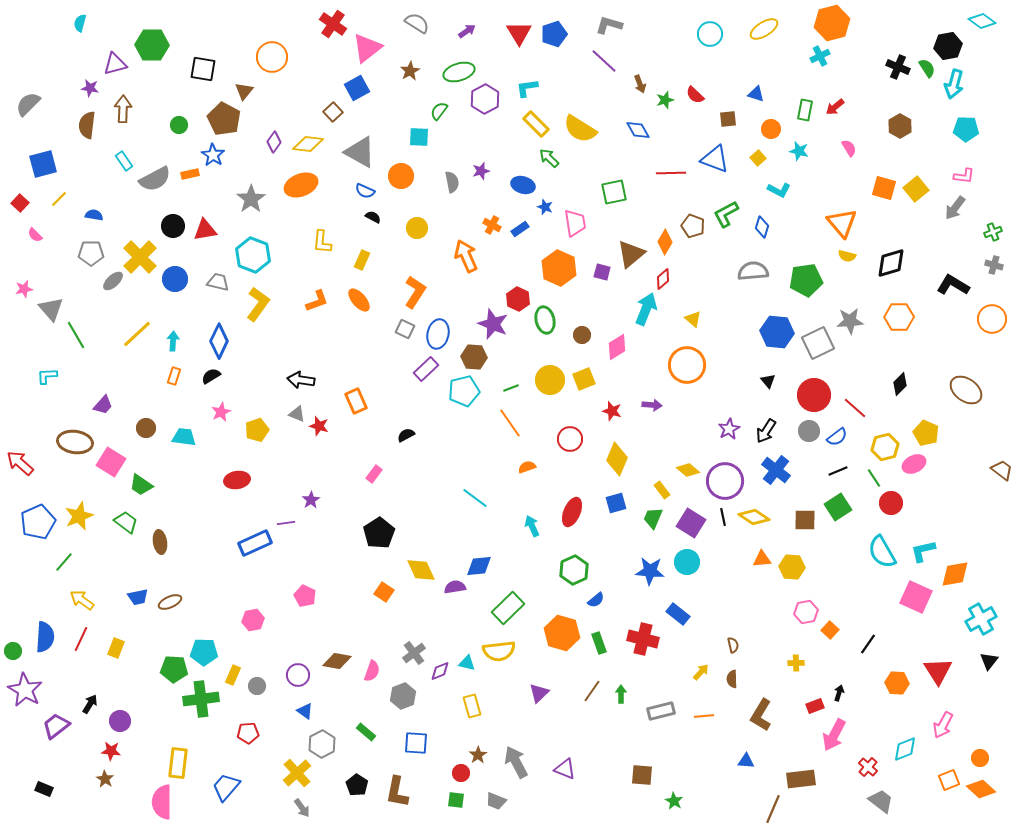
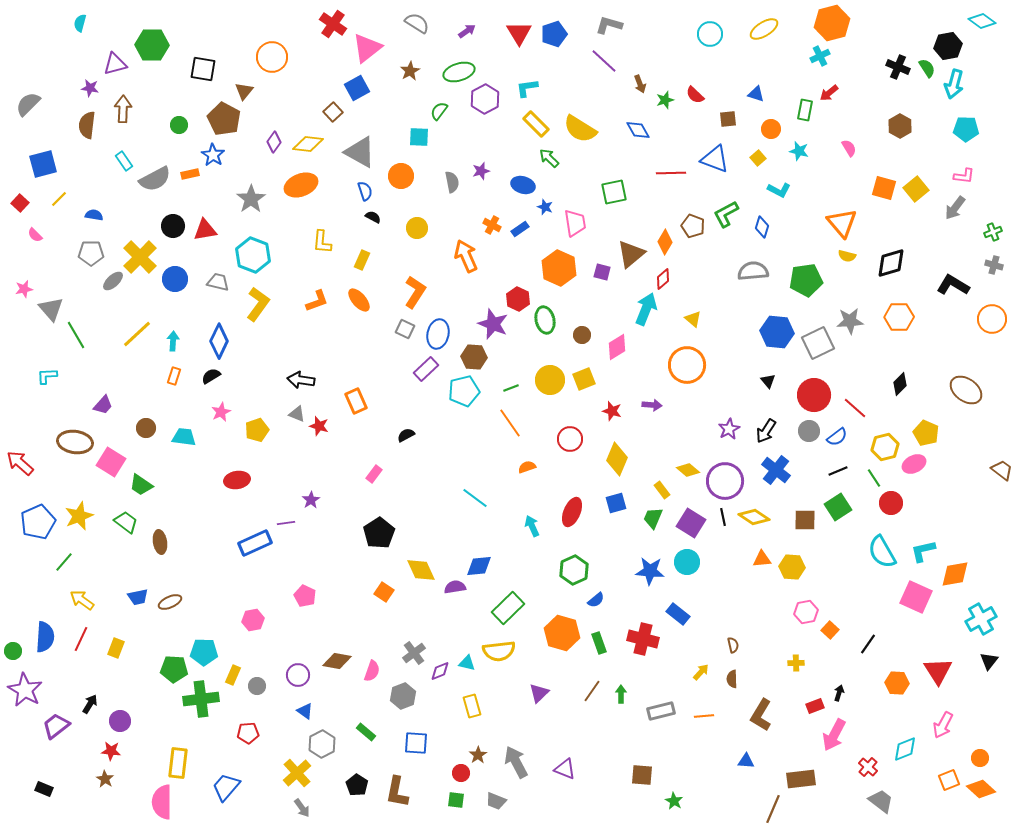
red arrow at (835, 107): moved 6 px left, 14 px up
blue semicircle at (365, 191): rotated 132 degrees counterclockwise
